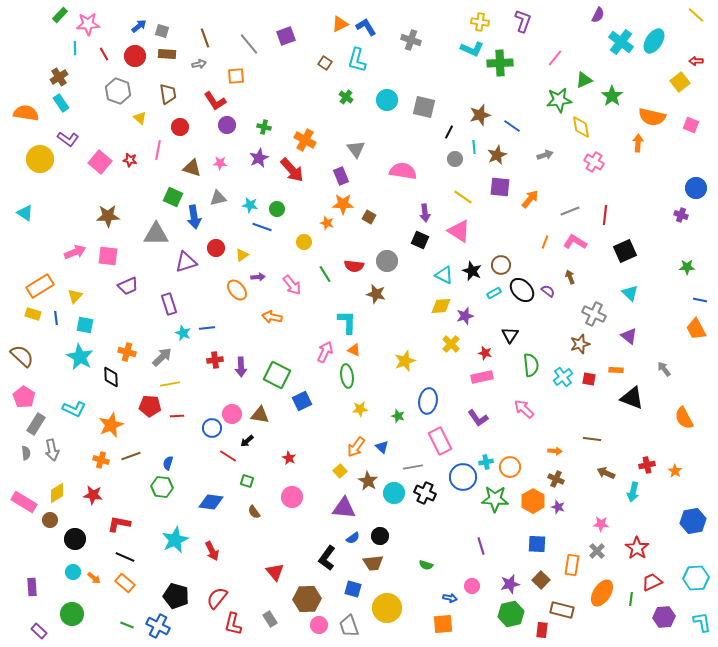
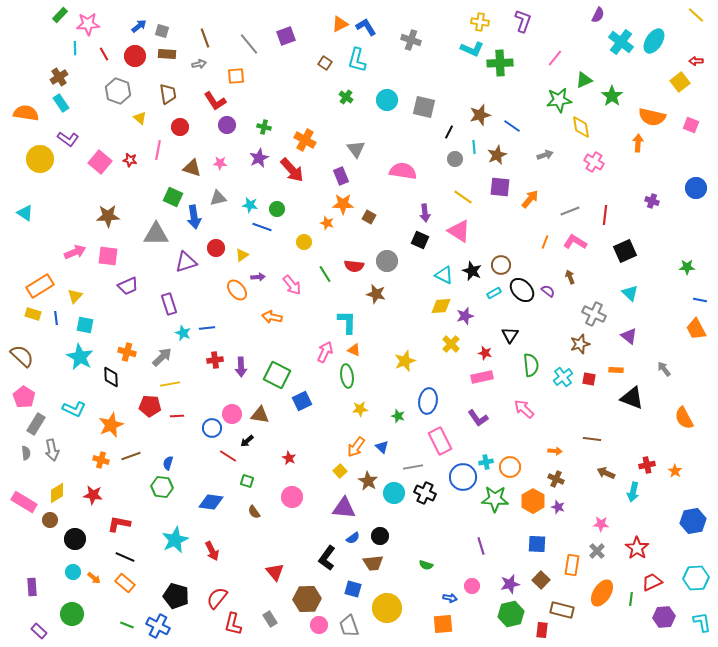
purple cross at (681, 215): moved 29 px left, 14 px up
